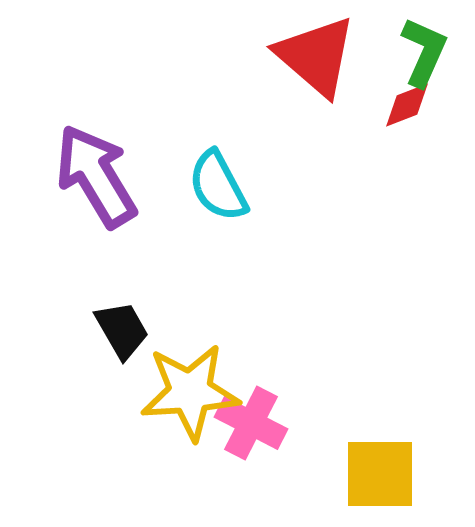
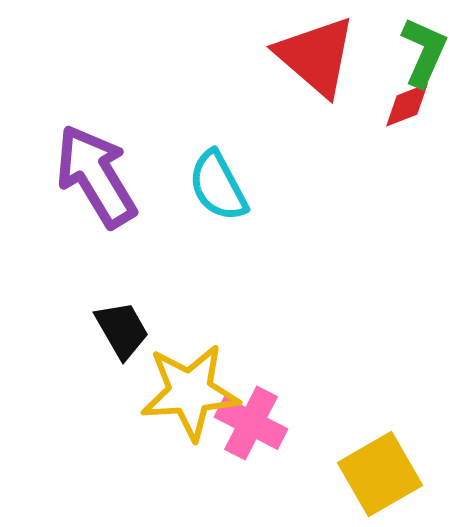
yellow square: rotated 30 degrees counterclockwise
